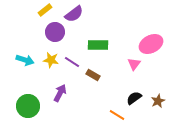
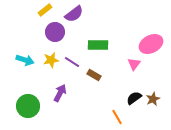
yellow star: rotated 21 degrees counterclockwise
brown rectangle: moved 1 px right
brown star: moved 5 px left, 2 px up
orange line: moved 2 px down; rotated 28 degrees clockwise
